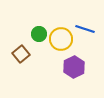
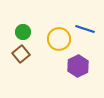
green circle: moved 16 px left, 2 px up
yellow circle: moved 2 px left
purple hexagon: moved 4 px right, 1 px up
